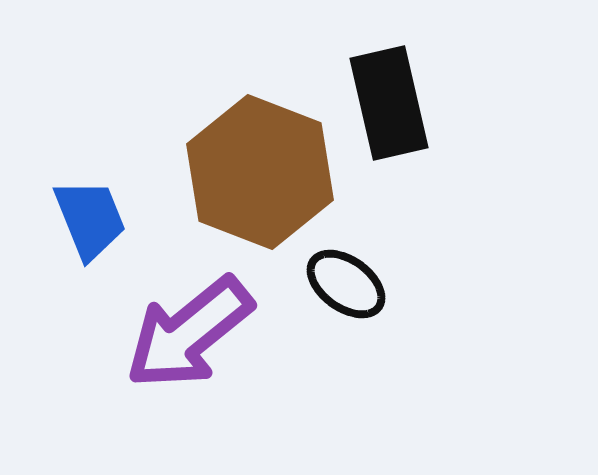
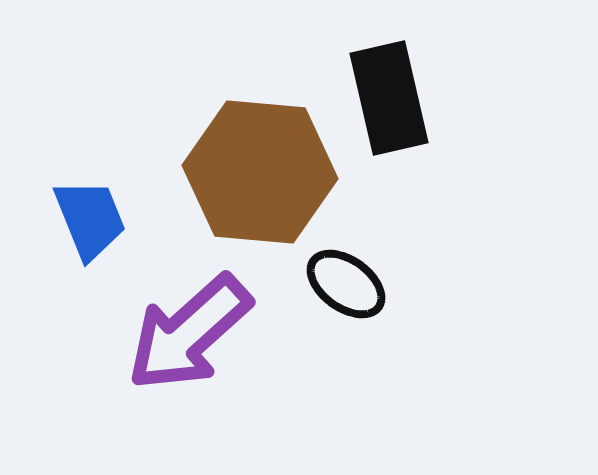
black rectangle: moved 5 px up
brown hexagon: rotated 16 degrees counterclockwise
purple arrow: rotated 3 degrees counterclockwise
